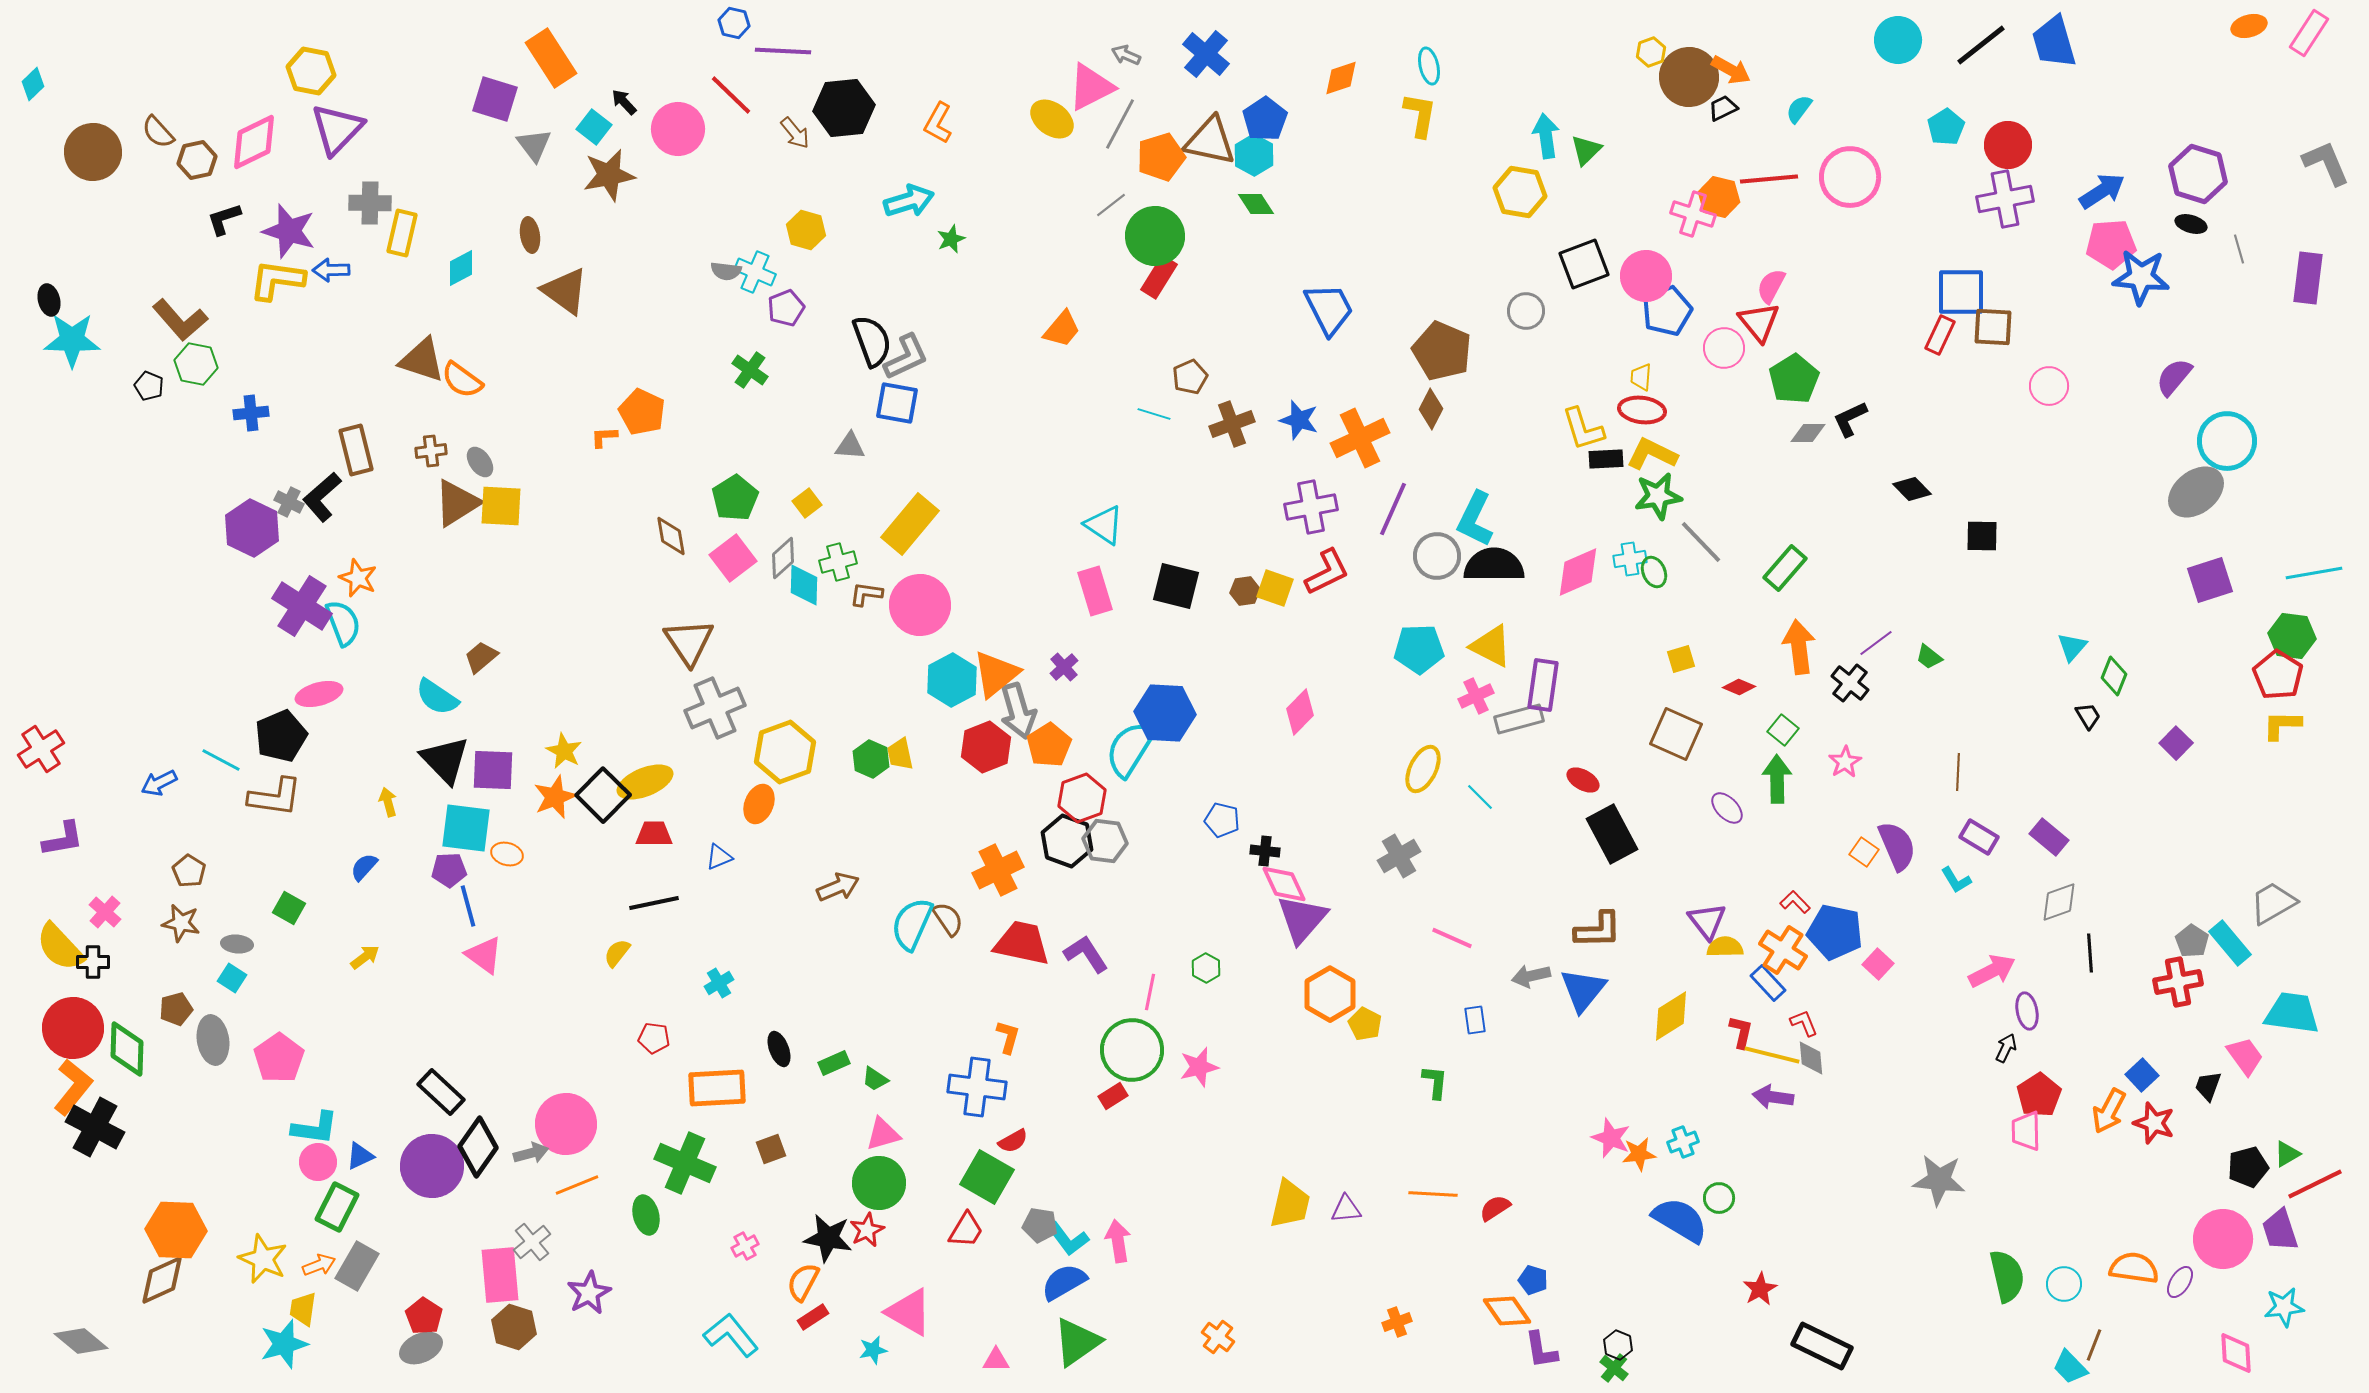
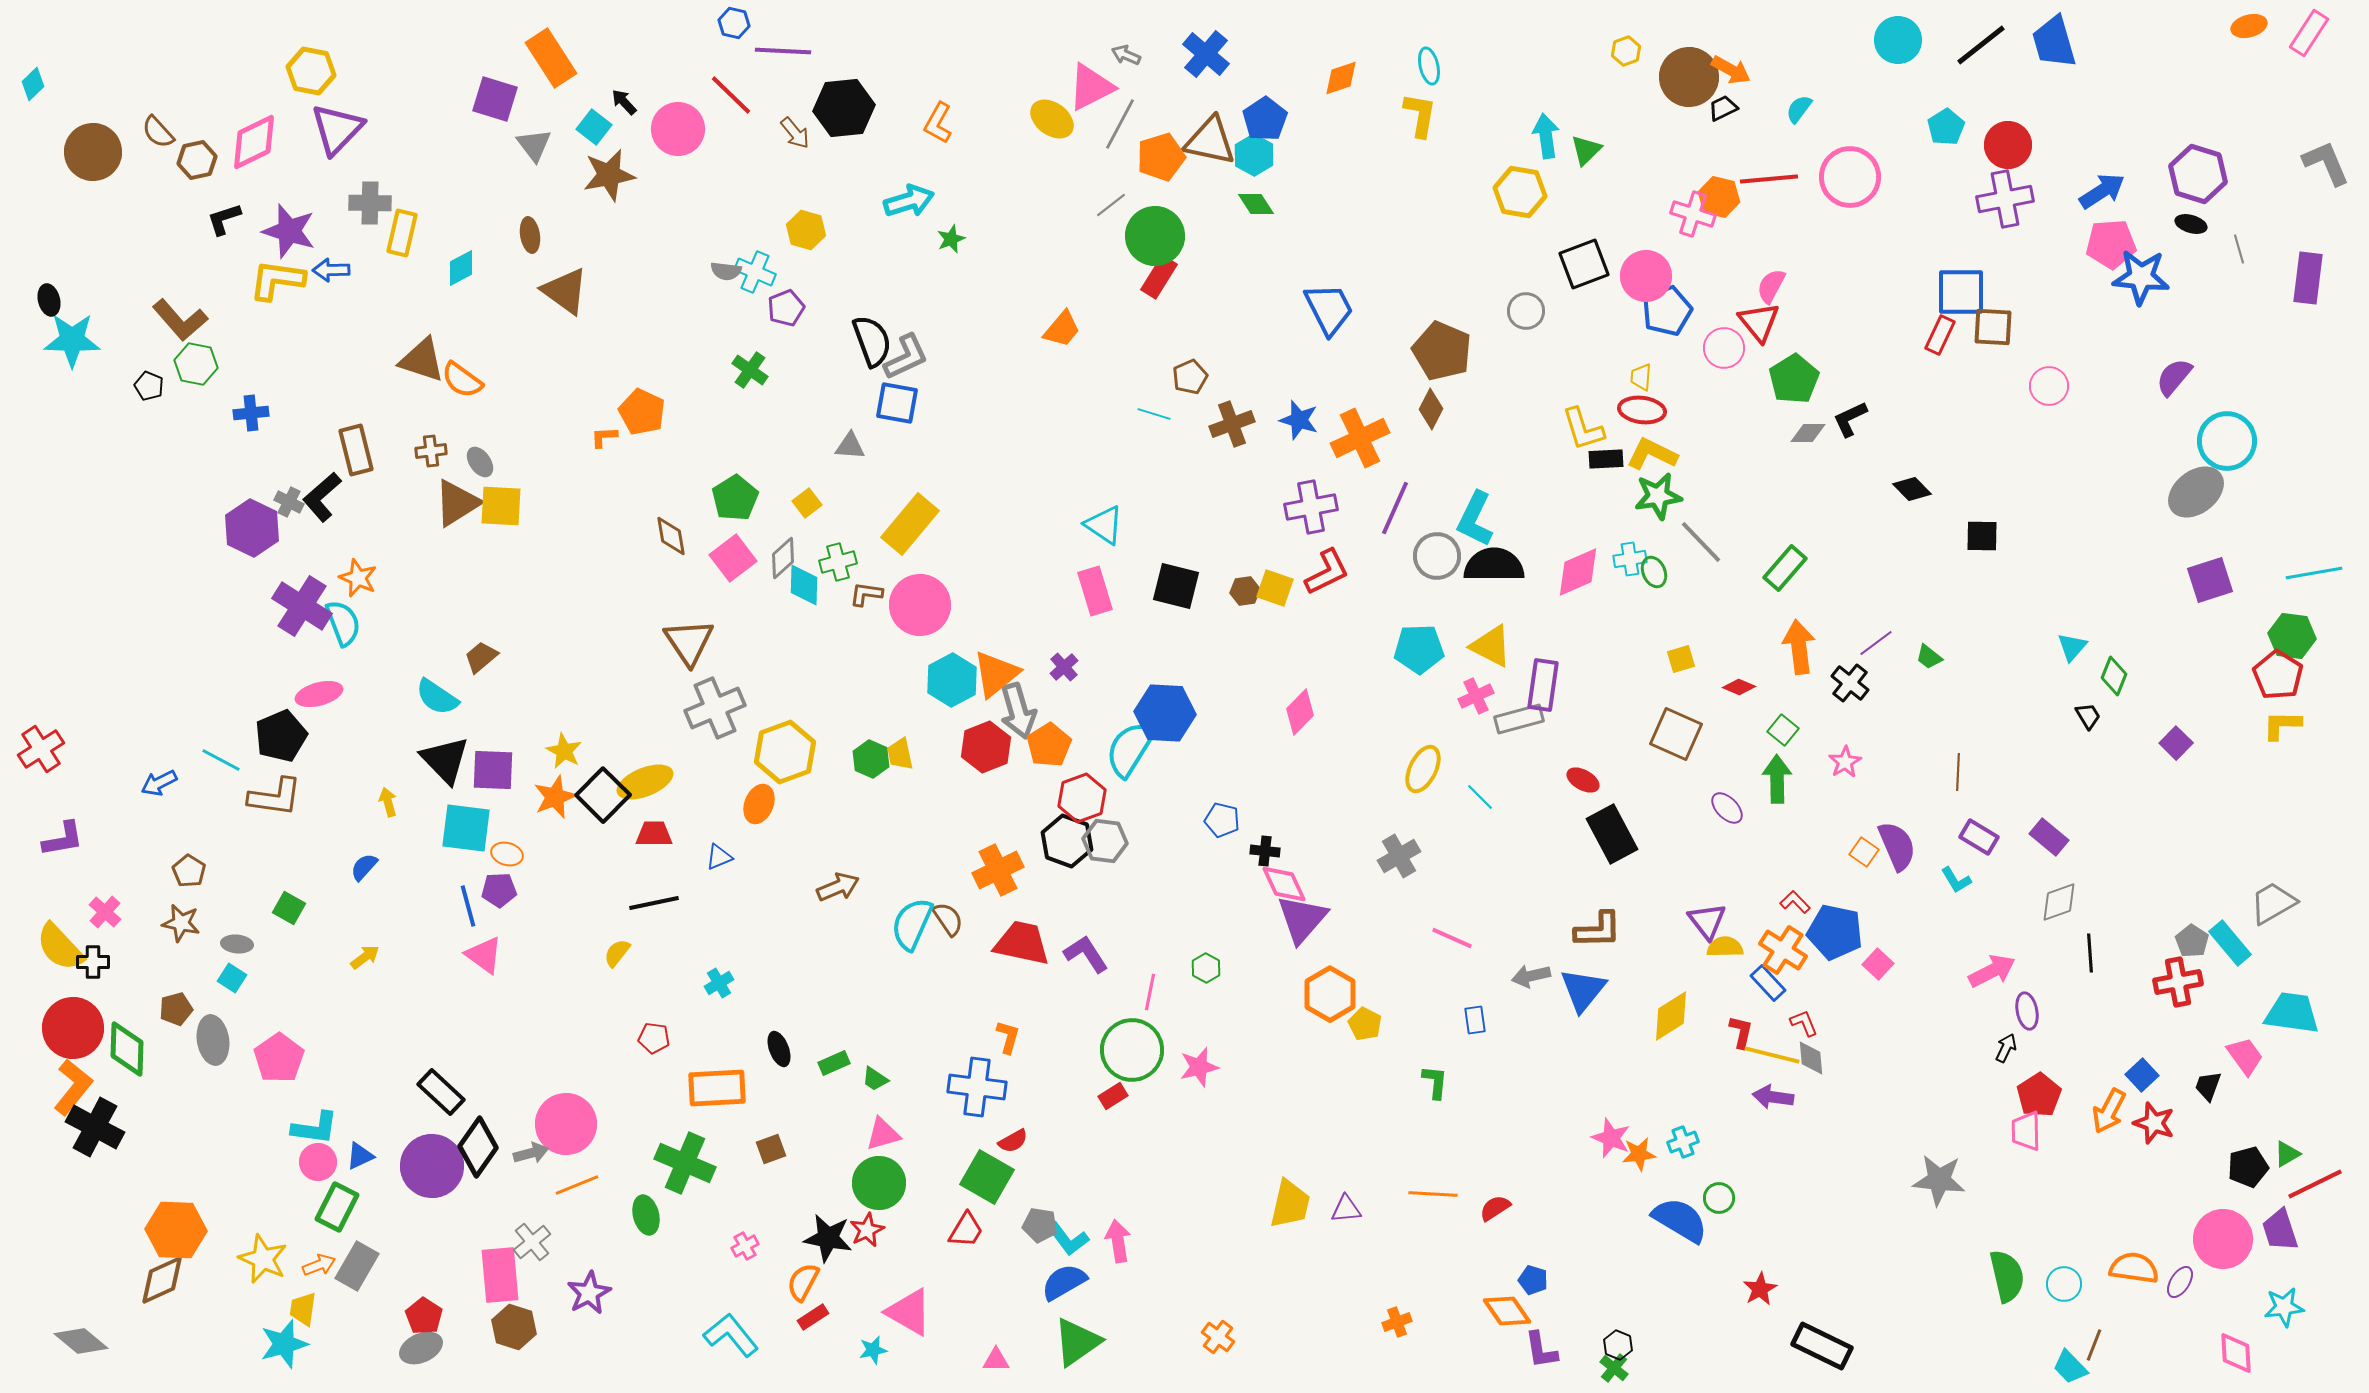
yellow hexagon at (1651, 52): moved 25 px left, 1 px up
purple line at (1393, 509): moved 2 px right, 1 px up
purple pentagon at (449, 870): moved 50 px right, 20 px down
